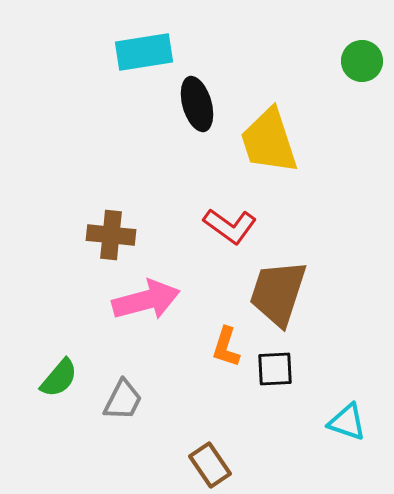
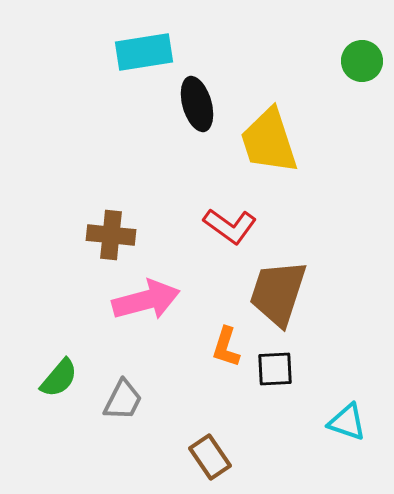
brown rectangle: moved 8 px up
